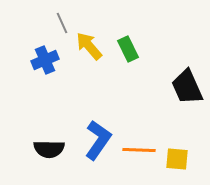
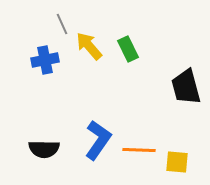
gray line: moved 1 px down
blue cross: rotated 12 degrees clockwise
black trapezoid: moved 1 px left; rotated 9 degrees clockwise
black semicircle: moved 5 px left
yellow square: moved 3 px down
